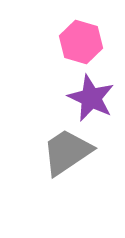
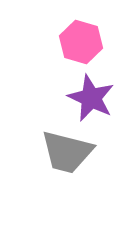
gray trapezoid: rotated 132 degrees counterclockwise
